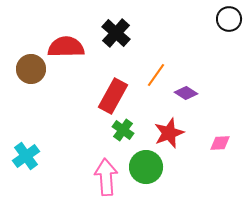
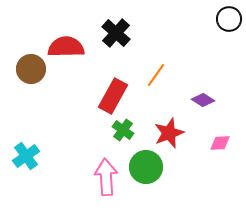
purple diamond: moved 17 px right, 7 px down
